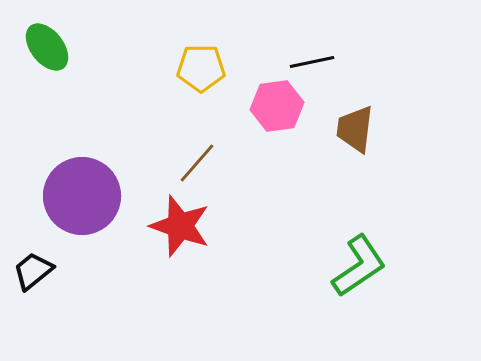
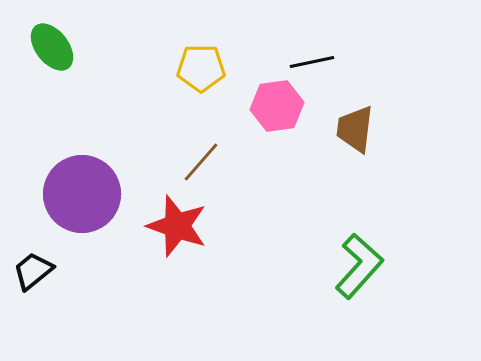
green ellipse: moved 5 px right
brown line: moved 4 px right, 1 px up
purple circle: moved 2 px up
red star: moved 3 px left
green L-shape: rotated 14 degrees counterclockwise
